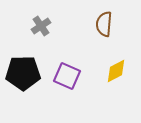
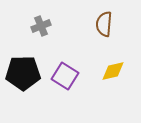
gray cross: rotated 12 degrees clockwise
yellow diamond: moved 3 px left; rotated 15 degrees clockwise
purple square: moved 2 px left; rotated 8 degrees clockwise
